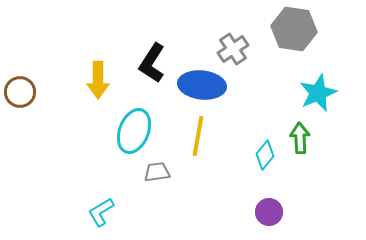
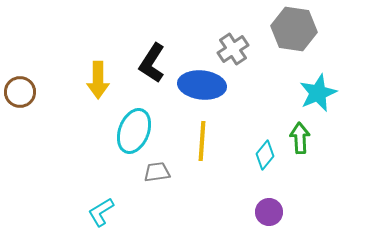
yellow line: moved 4 px right, 5 px down; rotated 6 degrees counterclockwise
